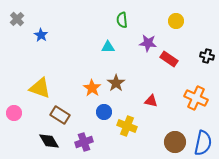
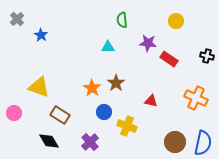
yellow triangle: moved 1 px left, 1 px up
purple cross: moved 6 px right; rotated 24 degrees counterclockwise
